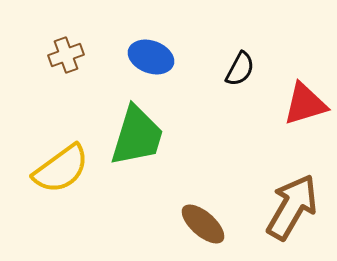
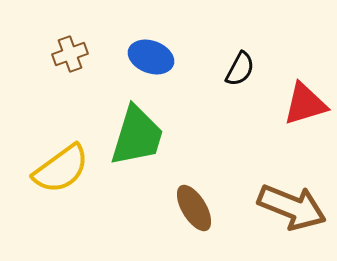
brown cross: moved 4 px right, 1 px up
brown arrow: rotated 82 degrees clockwise
brown ellipse: moved 9 px left, 16 px up; rotated 18 degrees clockwise
